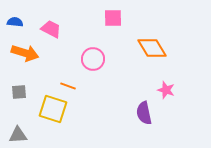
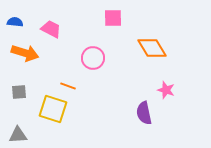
pink circle: moved 1 px up
